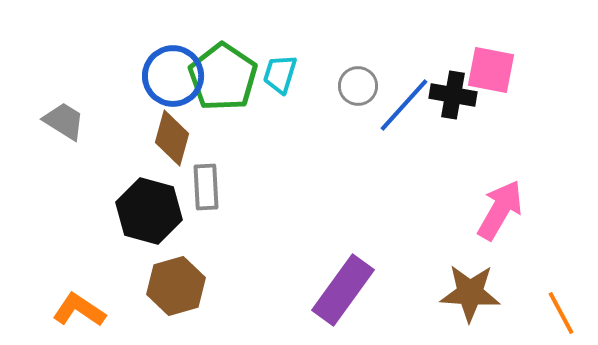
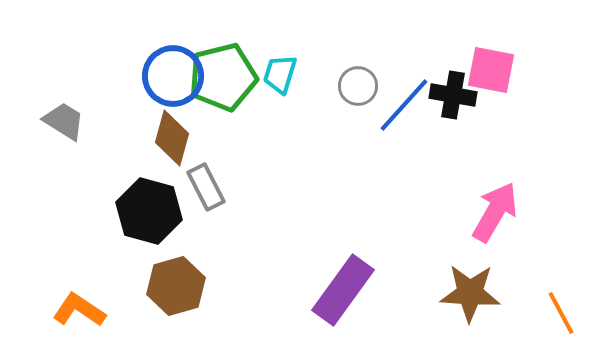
green pentagon: rotated 24 degrees clockwise
gray rectangle: rotated 24 degrees counterclockwise
pink arrow: moved 5 px left, 2 px down
